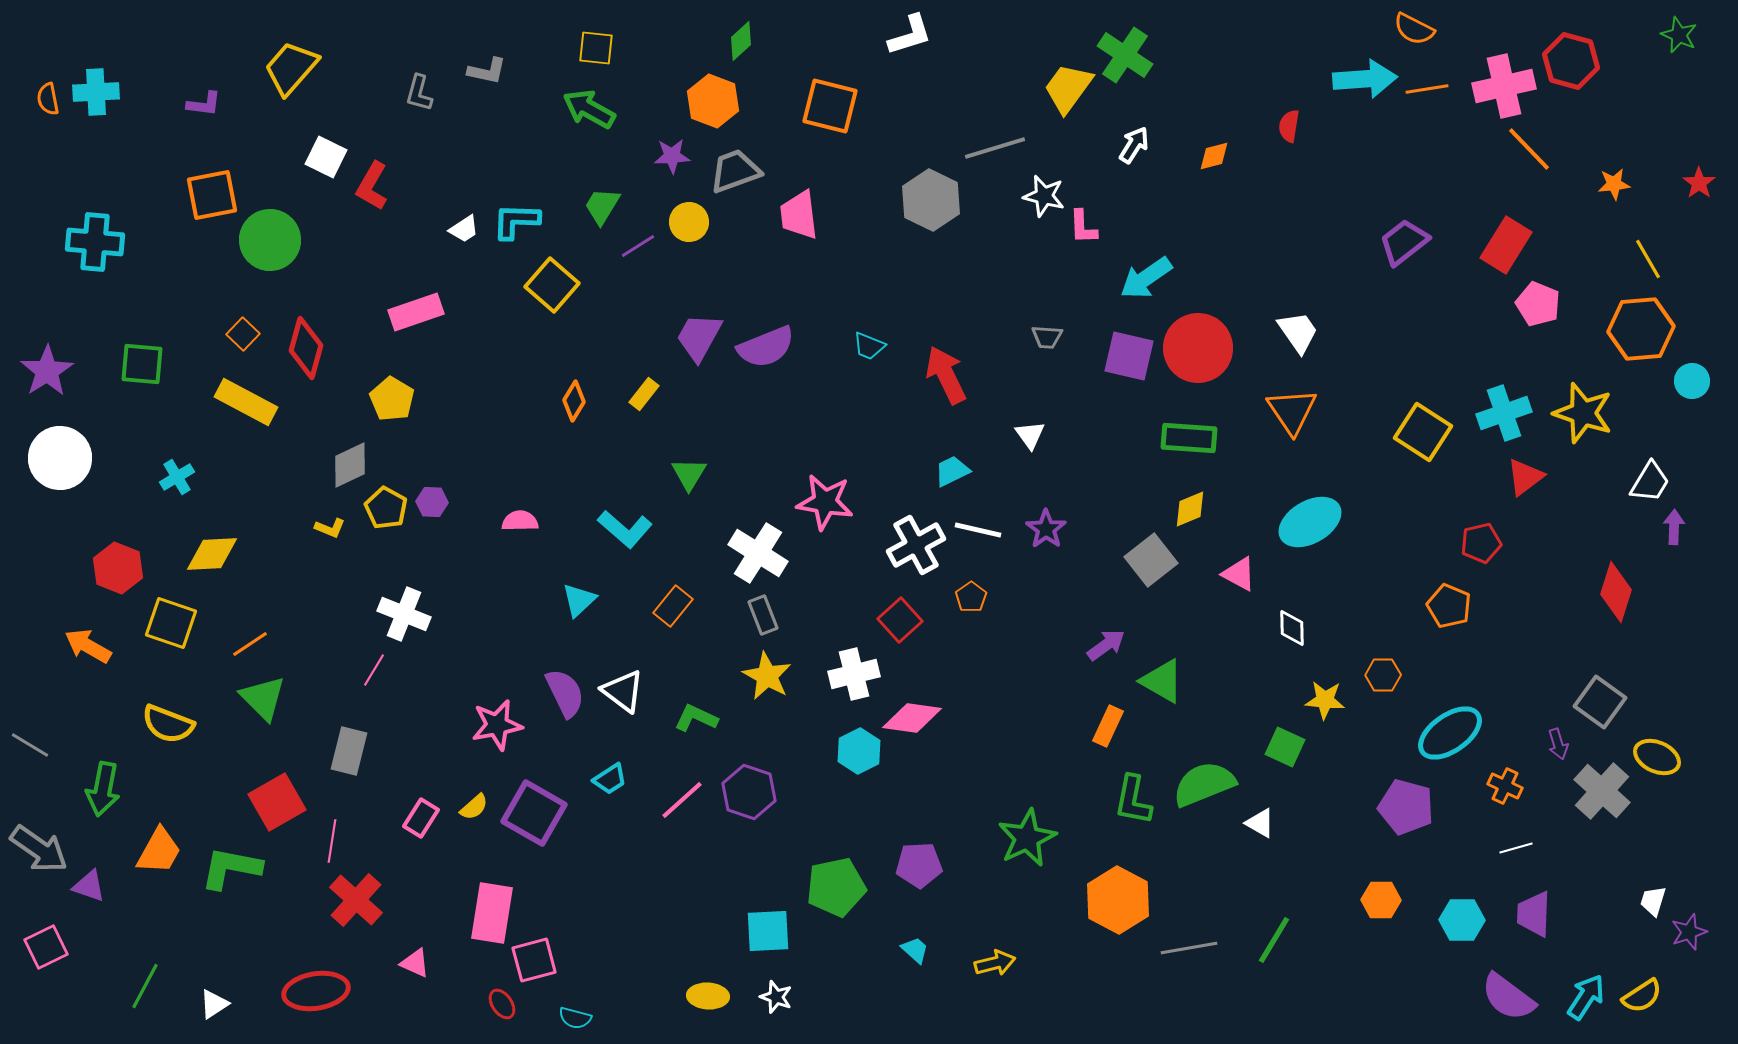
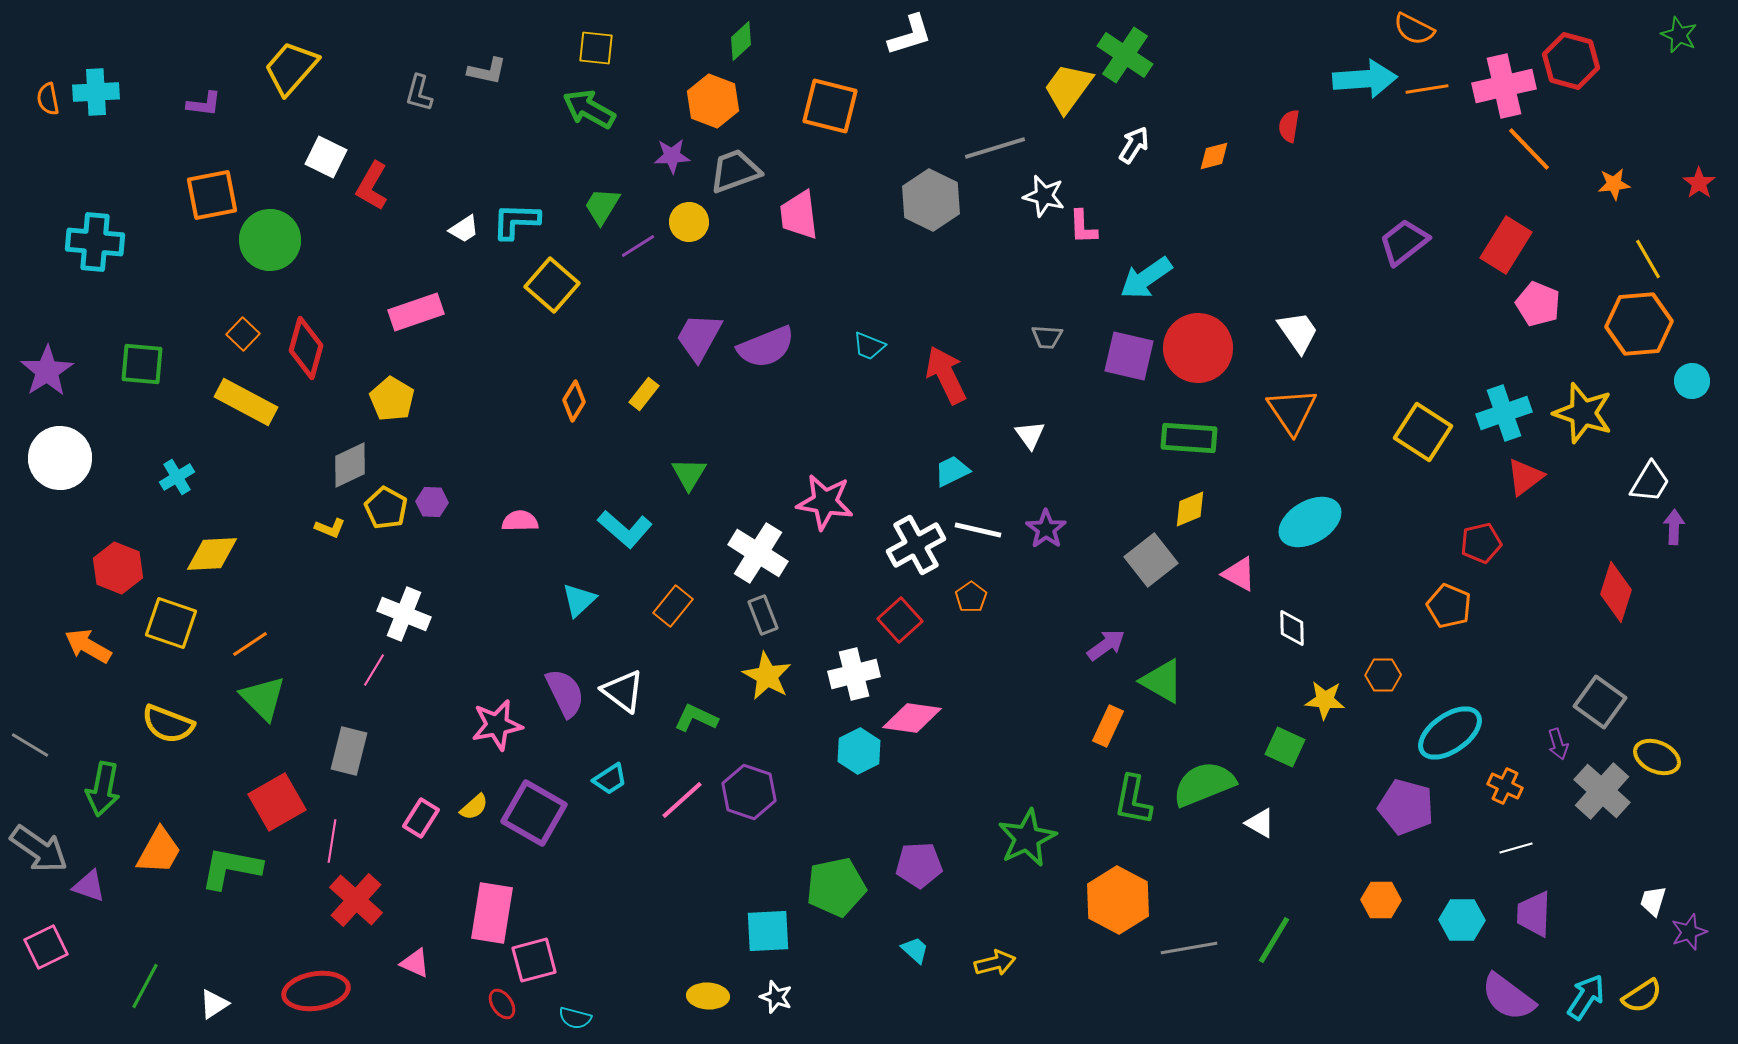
orange hexagon at (1641, 329): moved 2 px left, 5 px up
